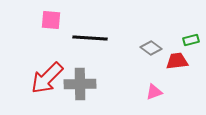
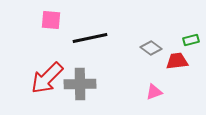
black line: rotated 16 degrees counterclockwise
